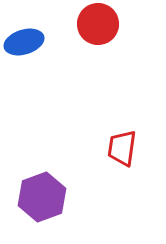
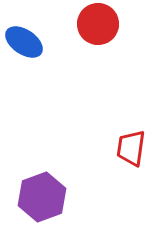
blue ellipse: rotated 51 degrees clockwise
red trapezoid: moved 9 px right
